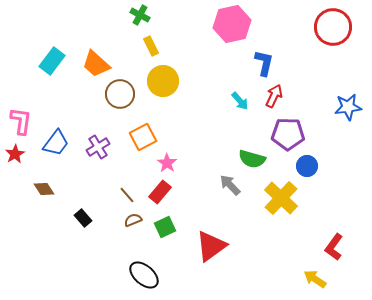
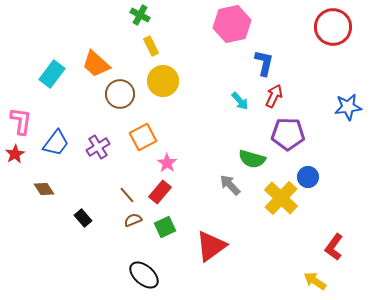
cyan rectangle: moved 13 px down
blue circle: moved 1 px right, 11 px down
yellow arrow: moved 2 px down
